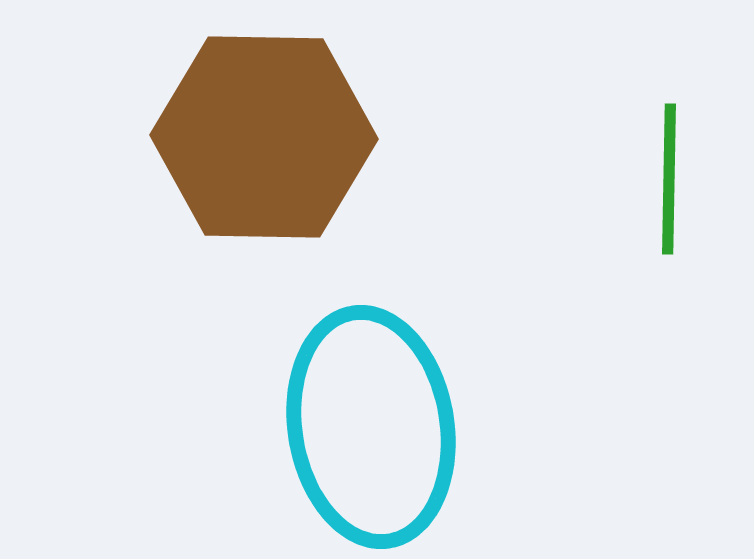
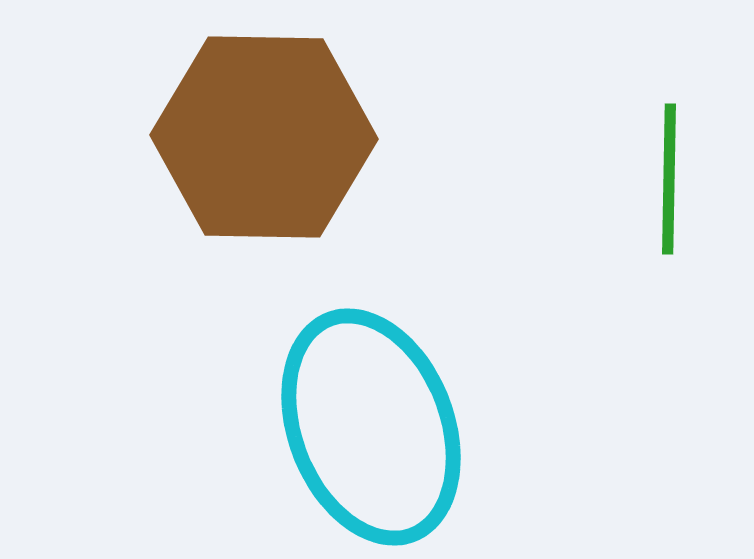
cyan ellipse: rotated 12 degrees counterclockwise
